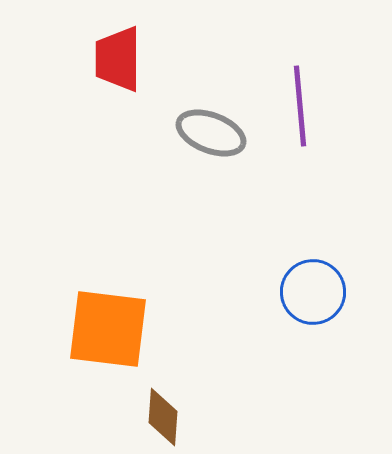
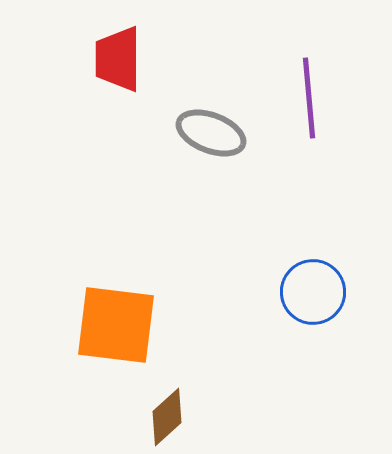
purple line: moved 9 px right, 8 px up
orange square: moved 8 px right, 4 px up
brown diamond: moved 4 px right; rotated 44 degrees clockwise
